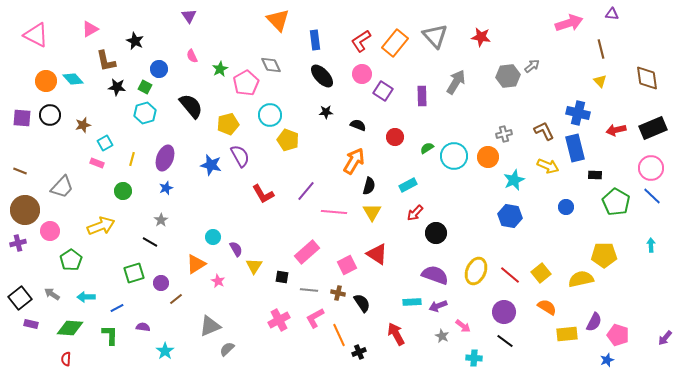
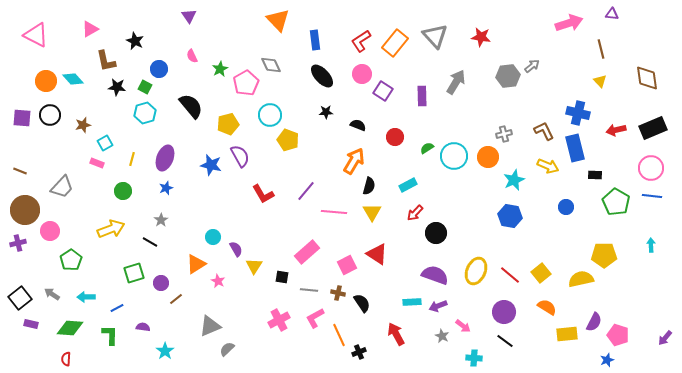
blue line at (652, 196): rotated 36 degrees counterclockwise
yellow arrow at (101, 226): moved 10 px right, 3 px down
